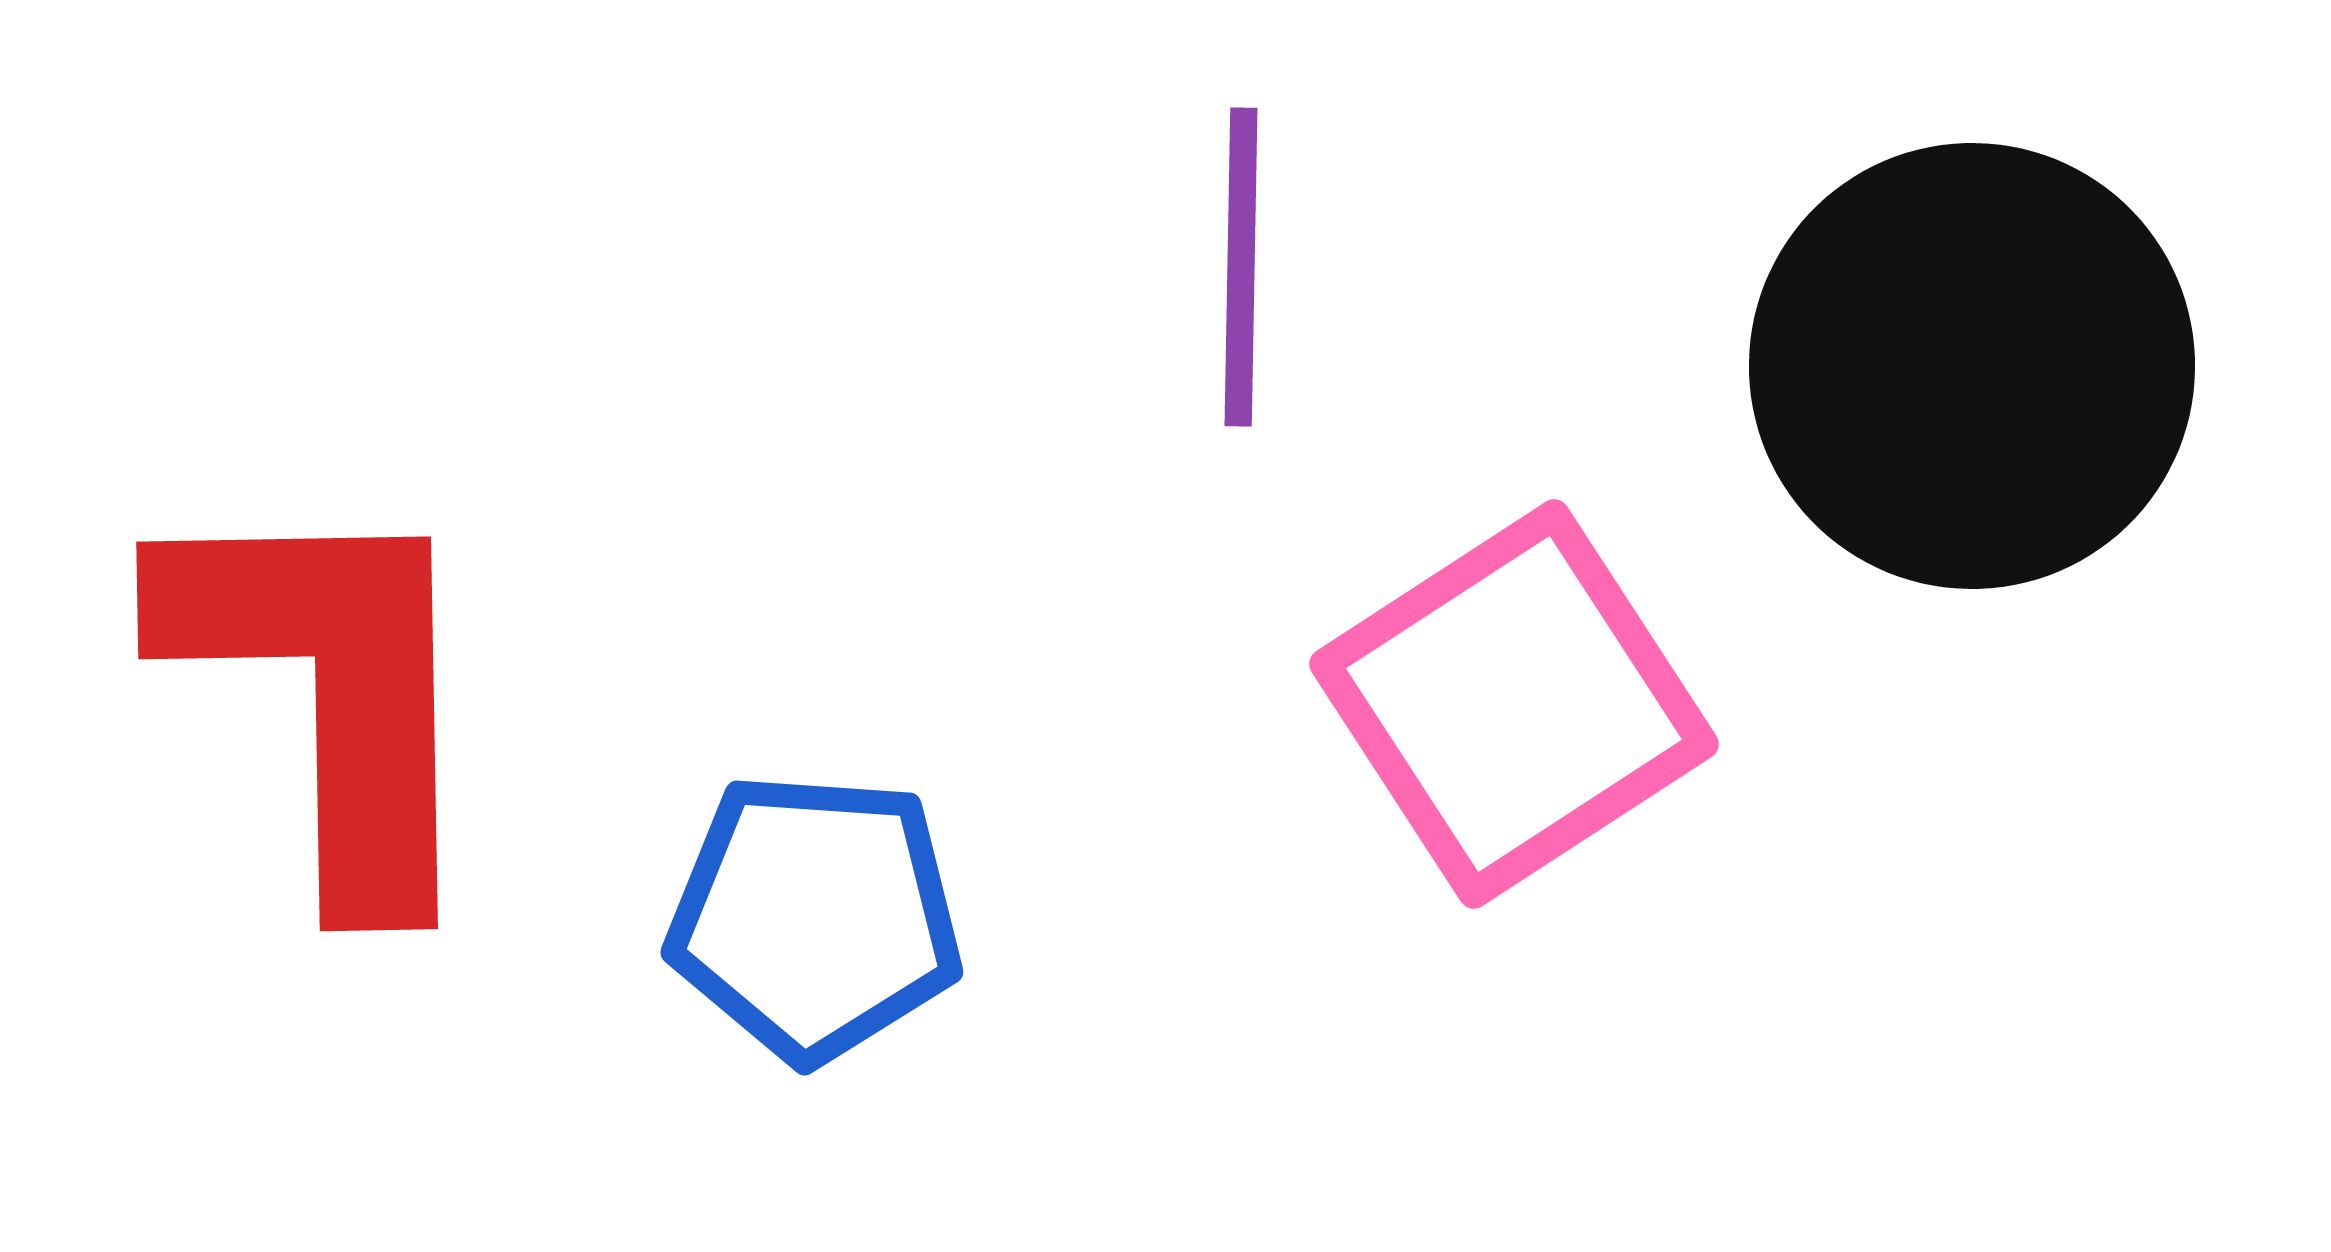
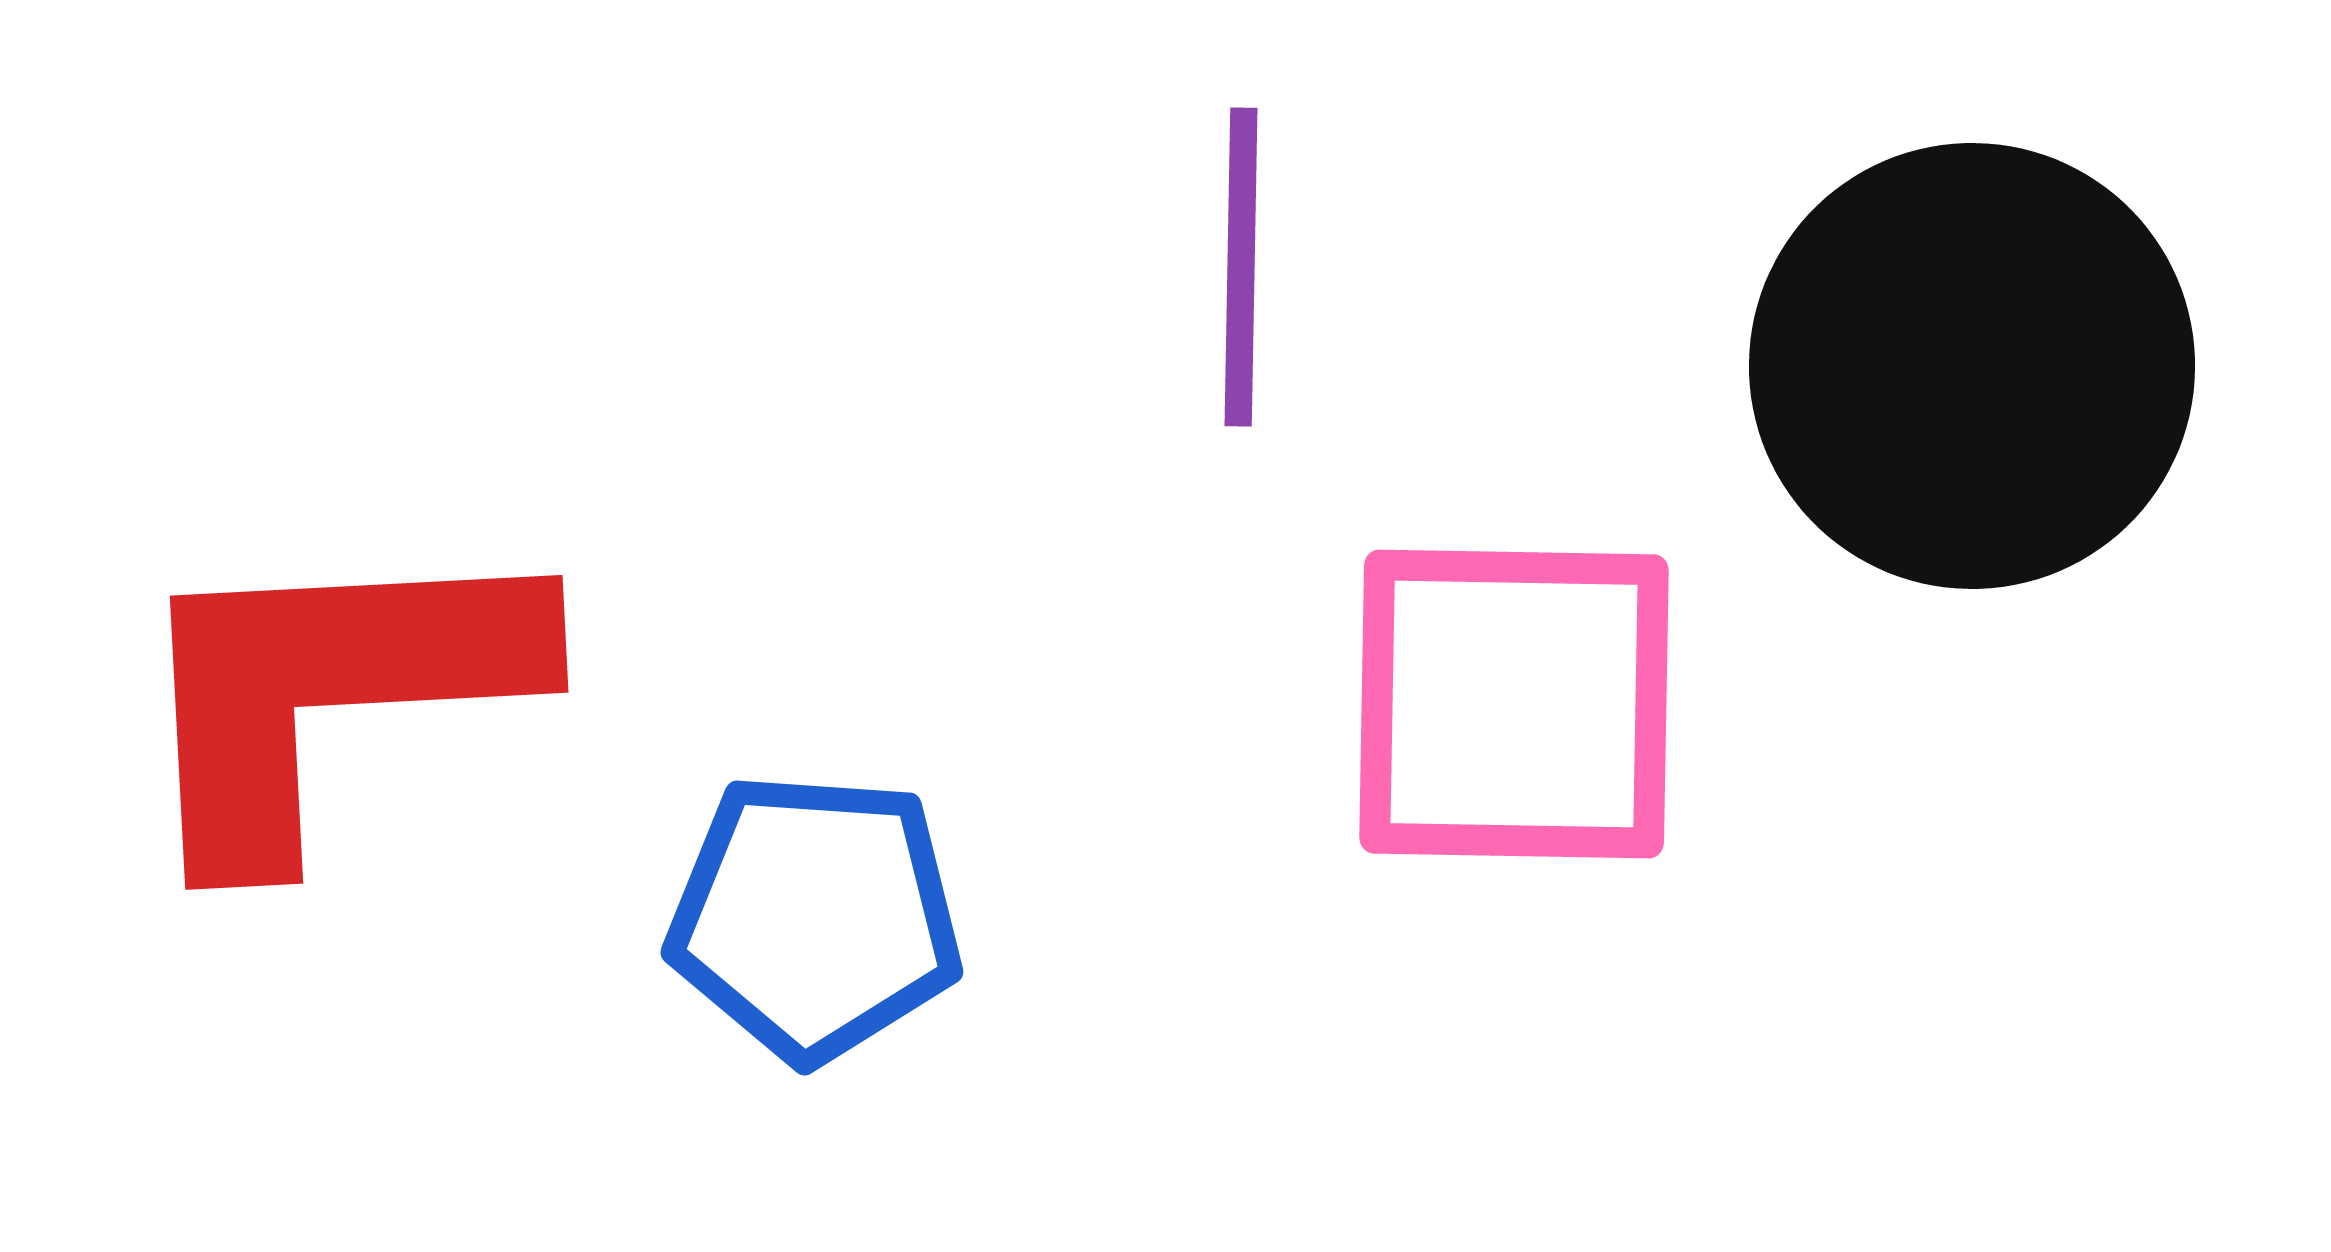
red L-shape: rotated 92 degrees counterclockwise
pink square: rotated 34 degrees clockwise
